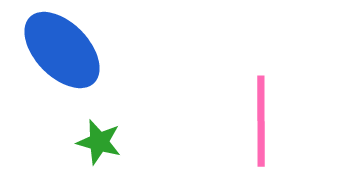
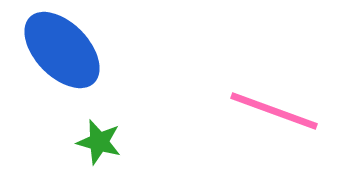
pink line: moved 13 px right, 10 px up; rotated 70 degrees counterclockwise
